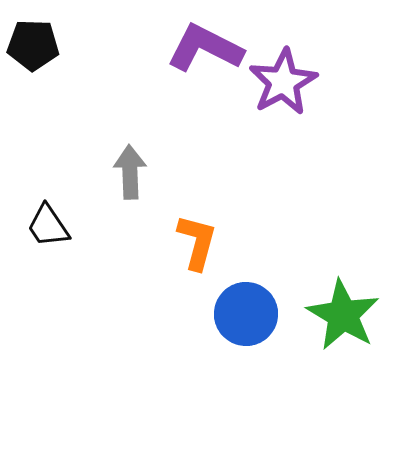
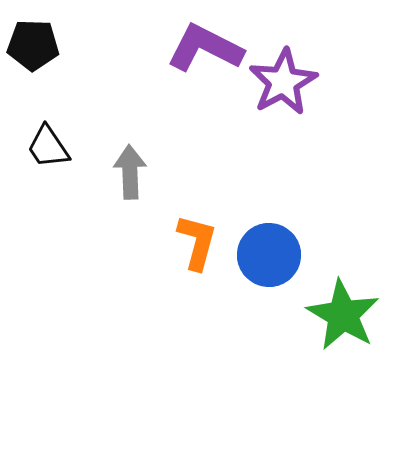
black trapezoid: moved 79 px up
blue circle: moved 23 px right, 59 px up
